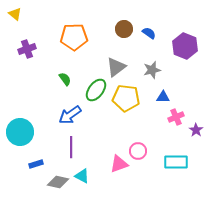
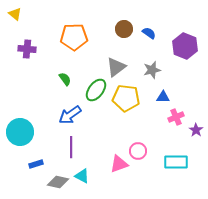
purple cross: rotated 24 degrees clockwise
